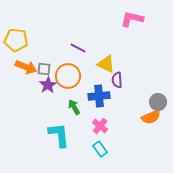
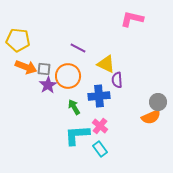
yellow pentagon: moved 2 px right
cyan L-shape: moved 18 px right; rotated 88 degrees counterclockwise
